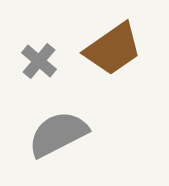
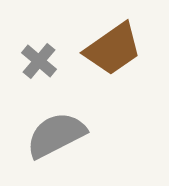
gray semicircle: moved 2 px left, 1 px down
